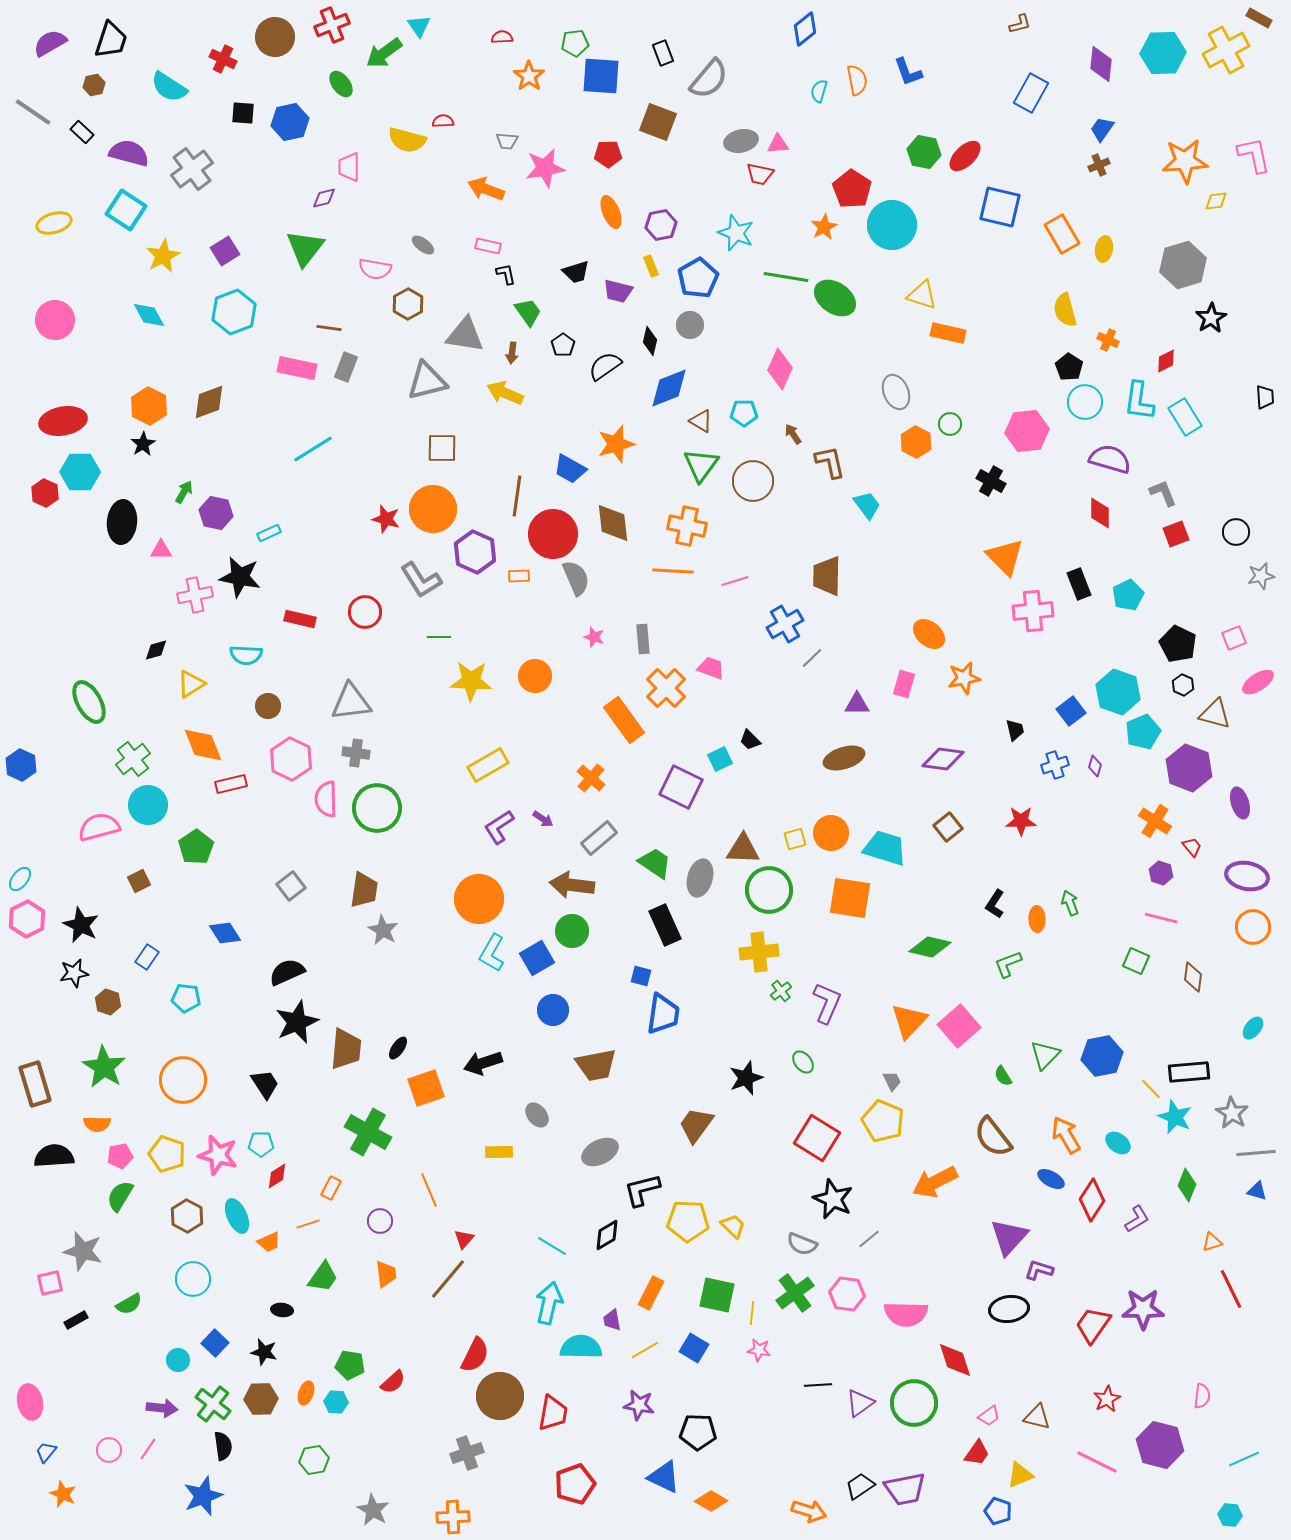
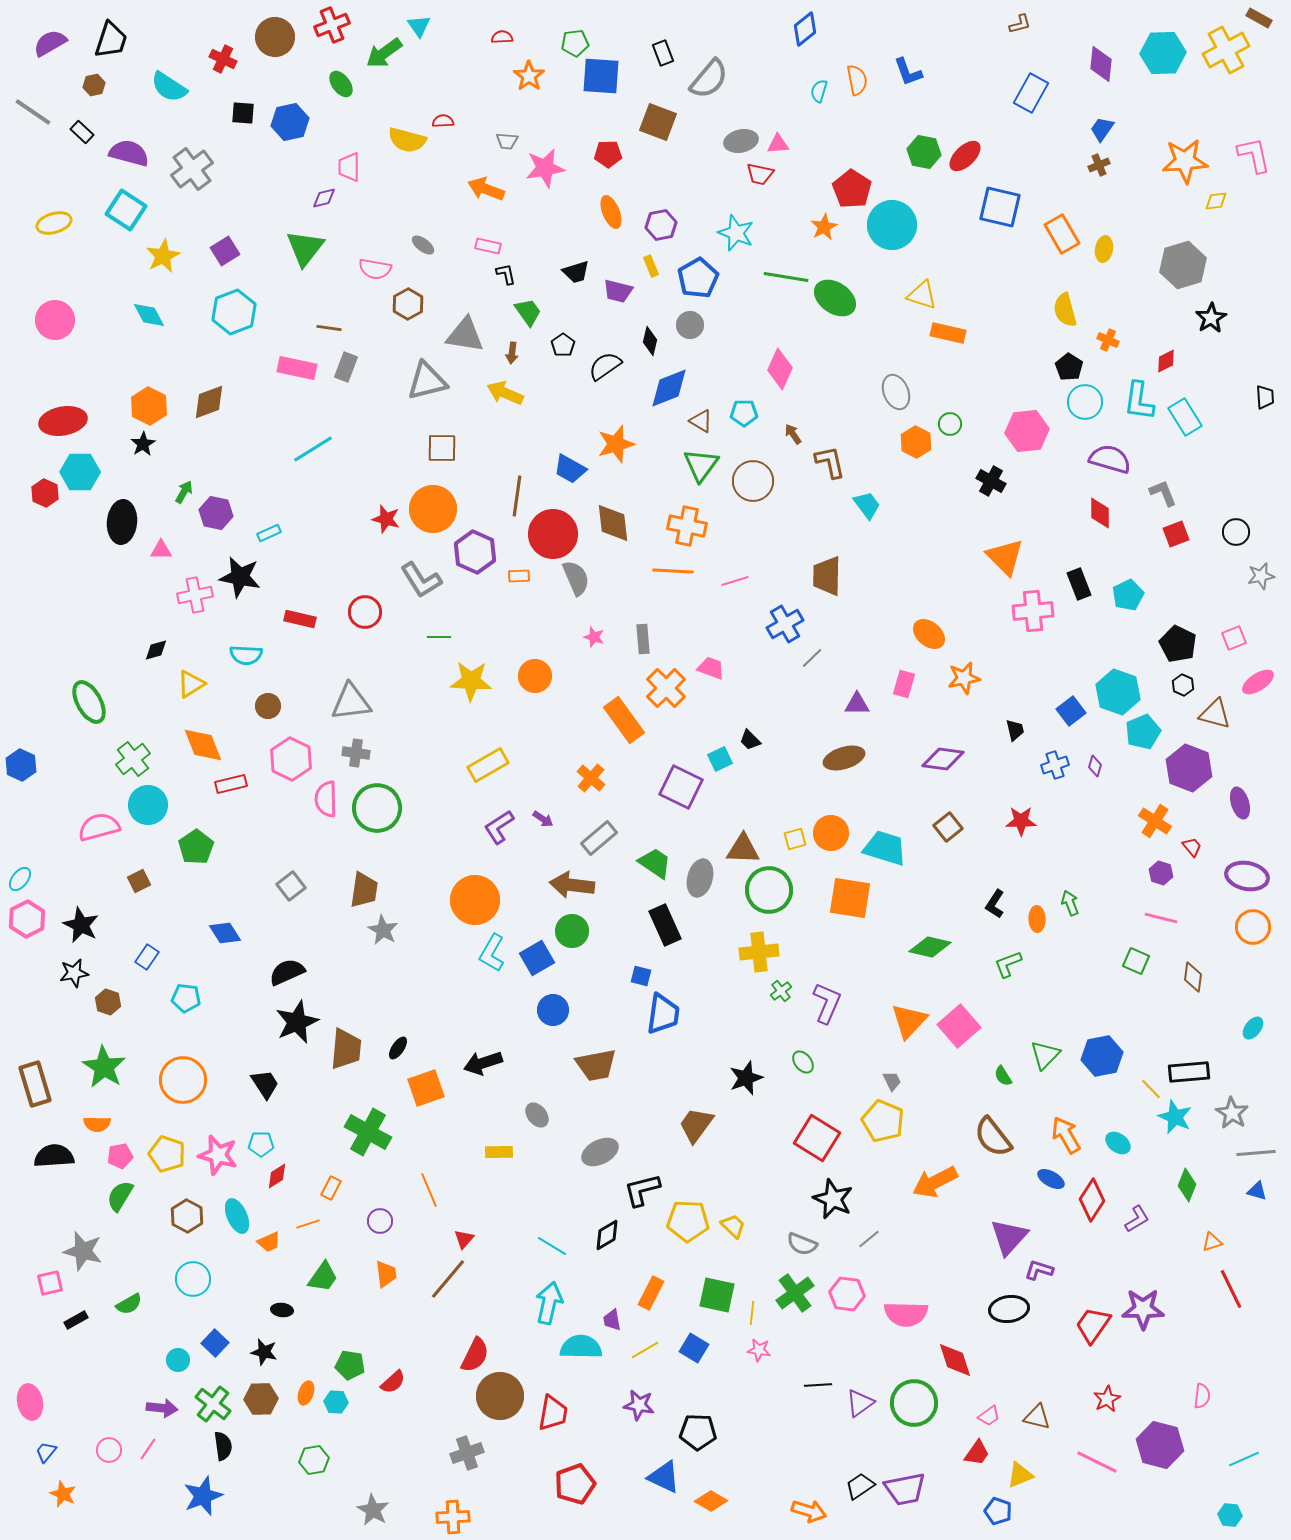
orange circle at (479, 899): moved 4 px left, 1 px down
